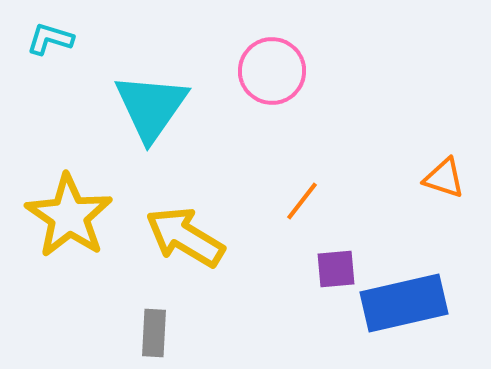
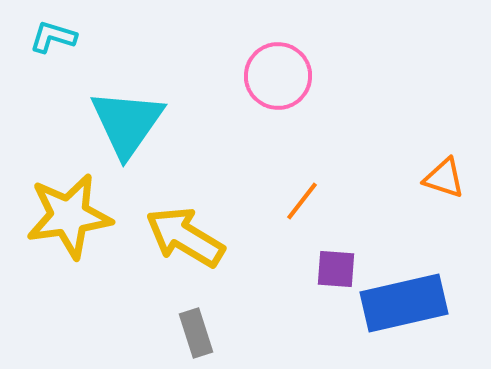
cyan L-shape: moved 3 px right, 2 px up
pink circle: moved 6 px right, 5 px down
cyan triangle: moved 24 px left, 16 px down
yellow star: rotated 30 degrees clockwise
purple square: rotated 9 degrees clockwise
gray rectangle: moved 42 px right; rotated 21 degrees counterclockwise
